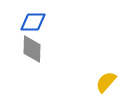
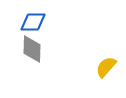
yellow semicircle: moved 15 px up
